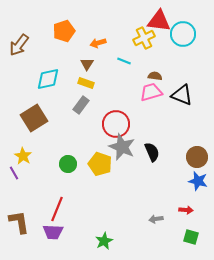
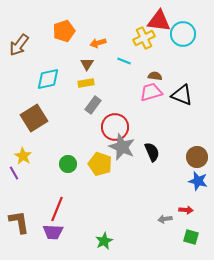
yellow rectangle: rotated 28 degrees counterclockwise
gray rectangle: moved 12 px right
red circle: moved 1 px left, 3 px down
gray arrow: moved 9 px right
